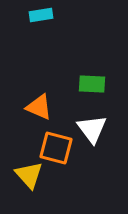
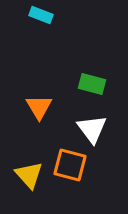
cyan rectangle: rotated 30 degrees clockwise
green rectangle: rotated 12 degrees clockwise
orange triangle: rotated 36 degrees clockwise
orange square: moved 14 px right, 17 px down
